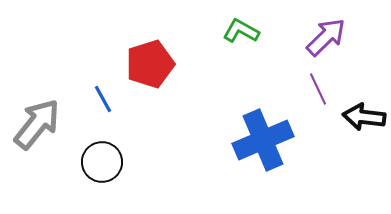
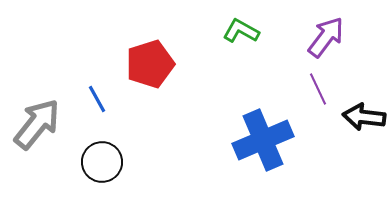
purple arrow: rotated 9 degrees counterclockwise
blue line: moved 6 px left
